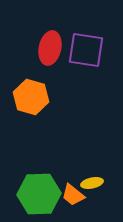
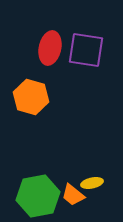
green hexagon: moved 1 px left, 2 px down; rotated 9 degrees counterclockwise
